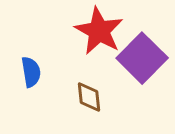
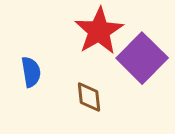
red star: rotated 12 degrees clockwise
